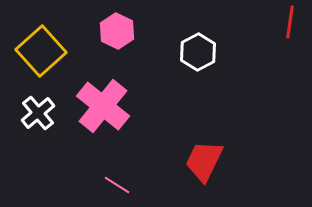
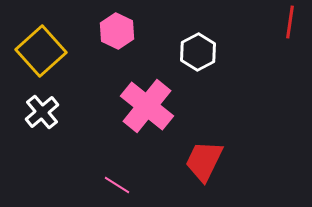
pink cross: moved 44 px right
white cross: moved 4 px right, 1 px up
